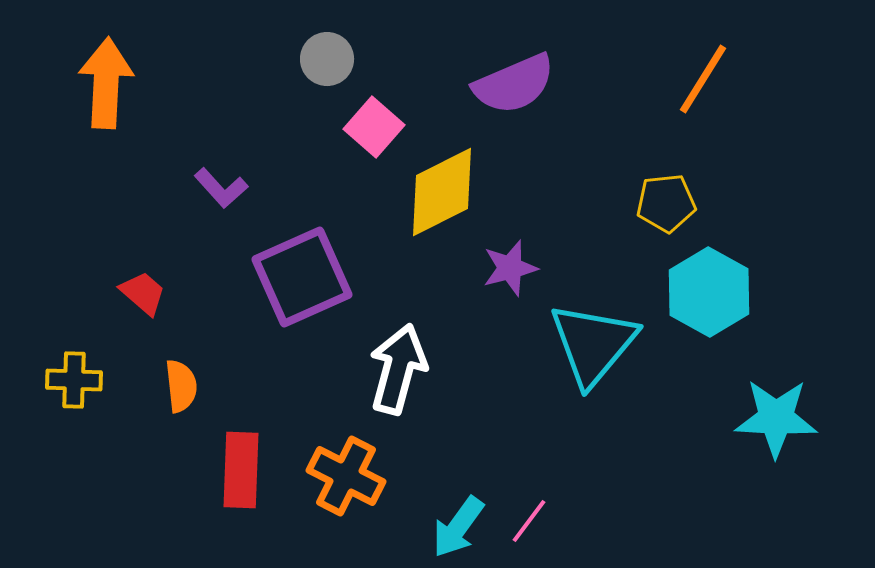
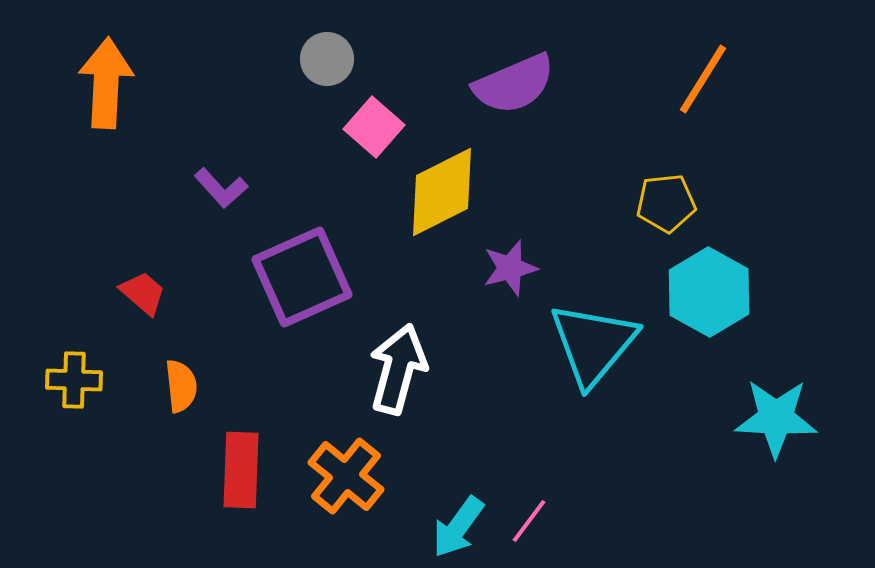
orange cross: rotated 12 degrees clockwise
